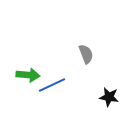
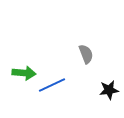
green arrow: moved 4 px left, 2 px up
black star: moved 7 px up; rotated 18 degrees counterclockwise
